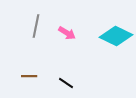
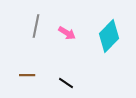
cyan diamond: moved 7 px left; rotated 72 degrees counterclockwise
brown line: moved 2 px left, 1 px up
